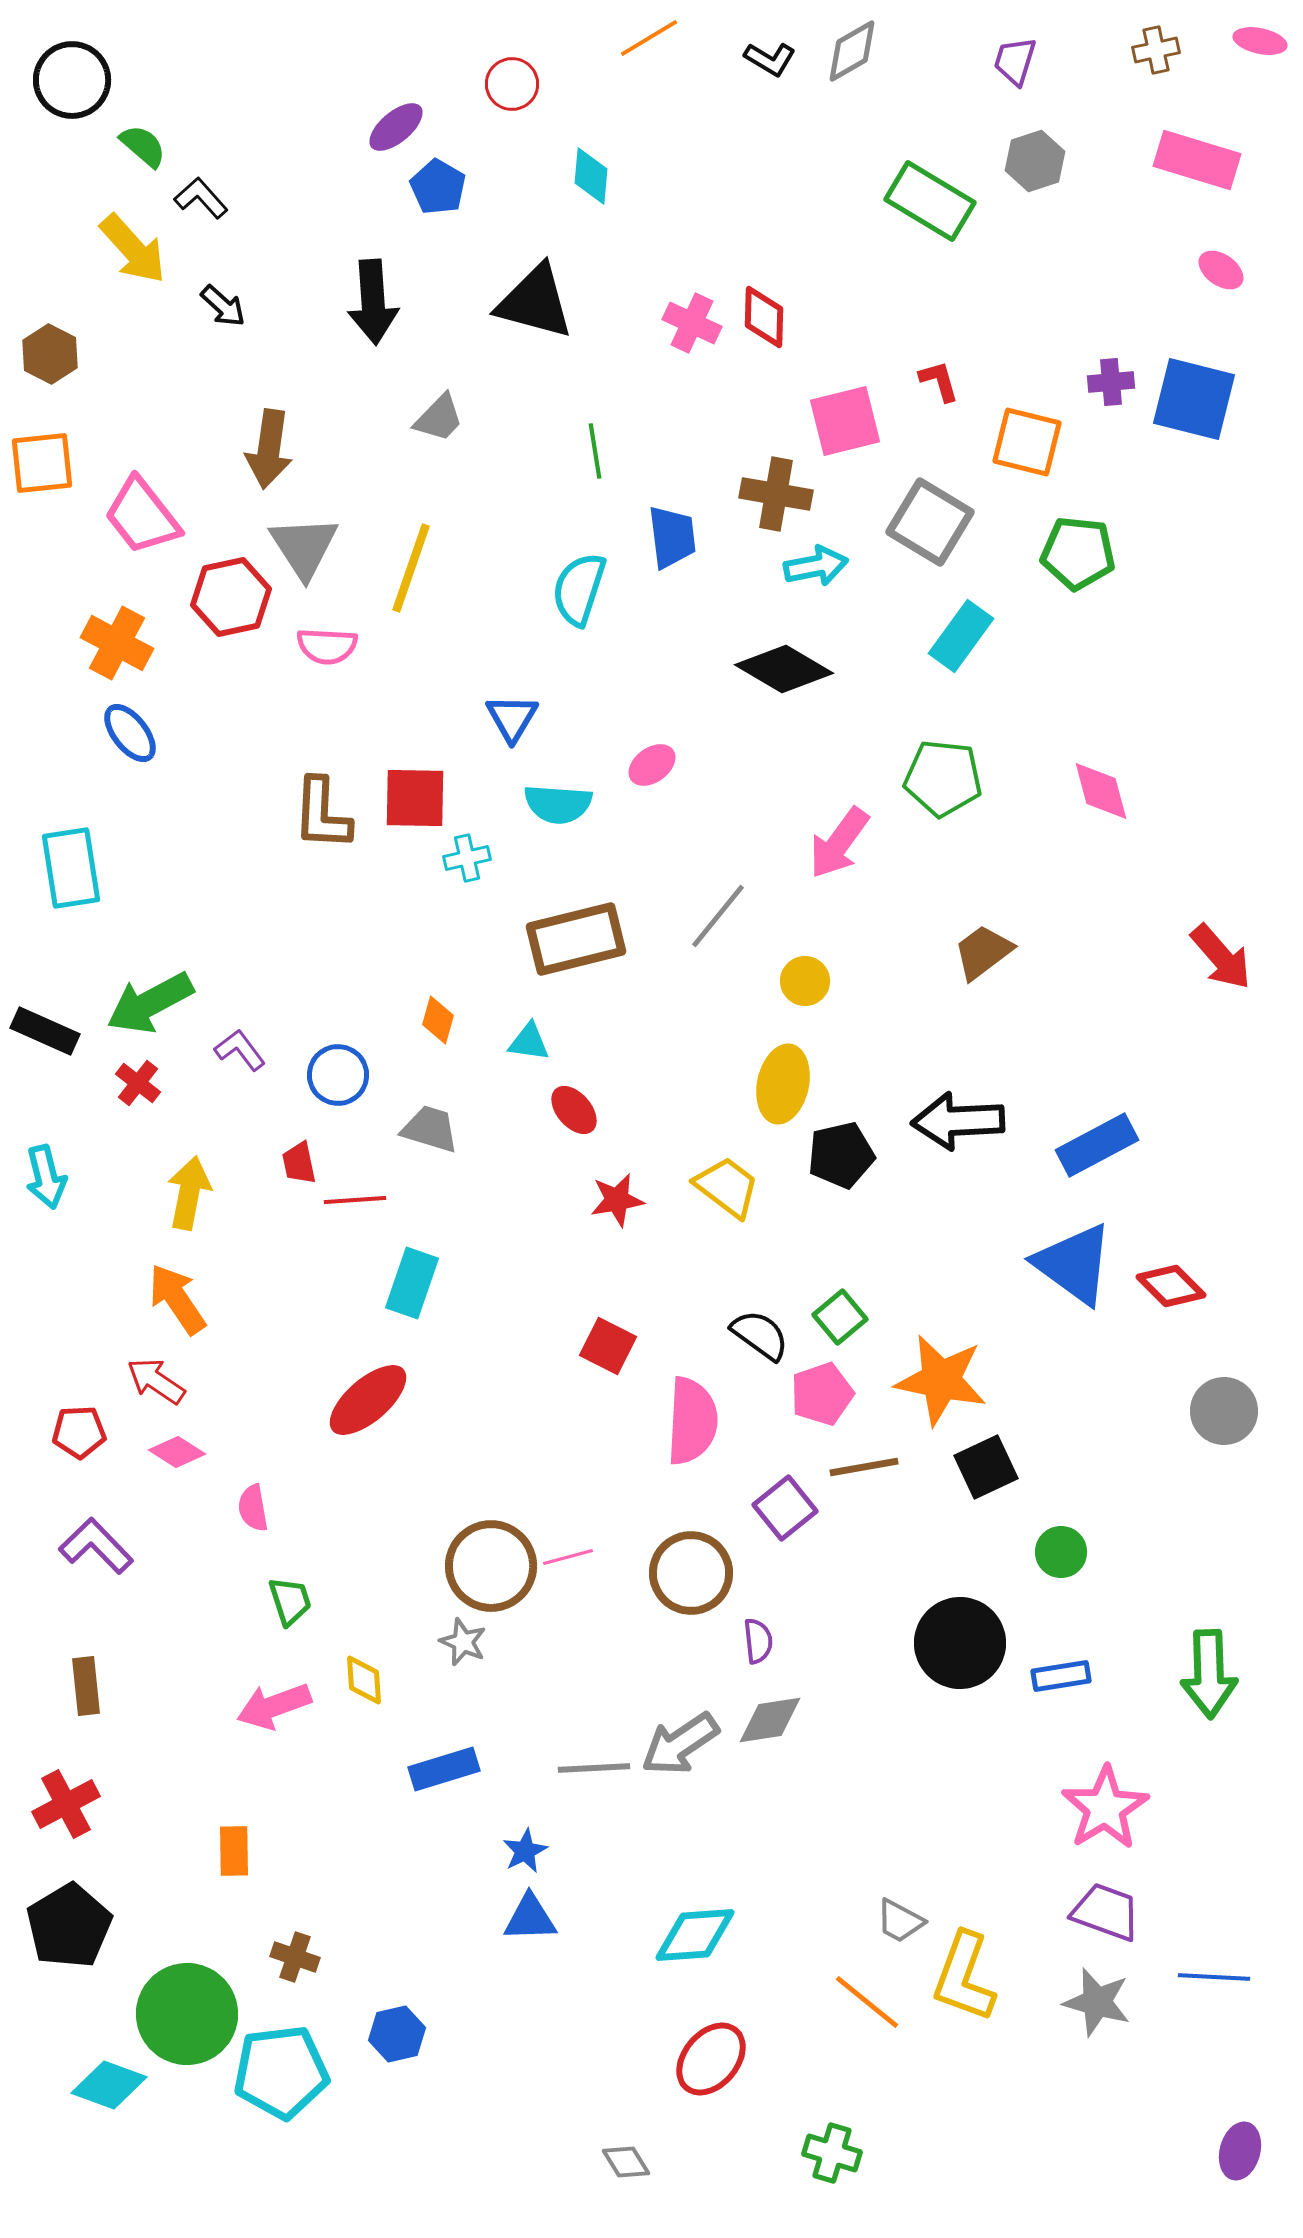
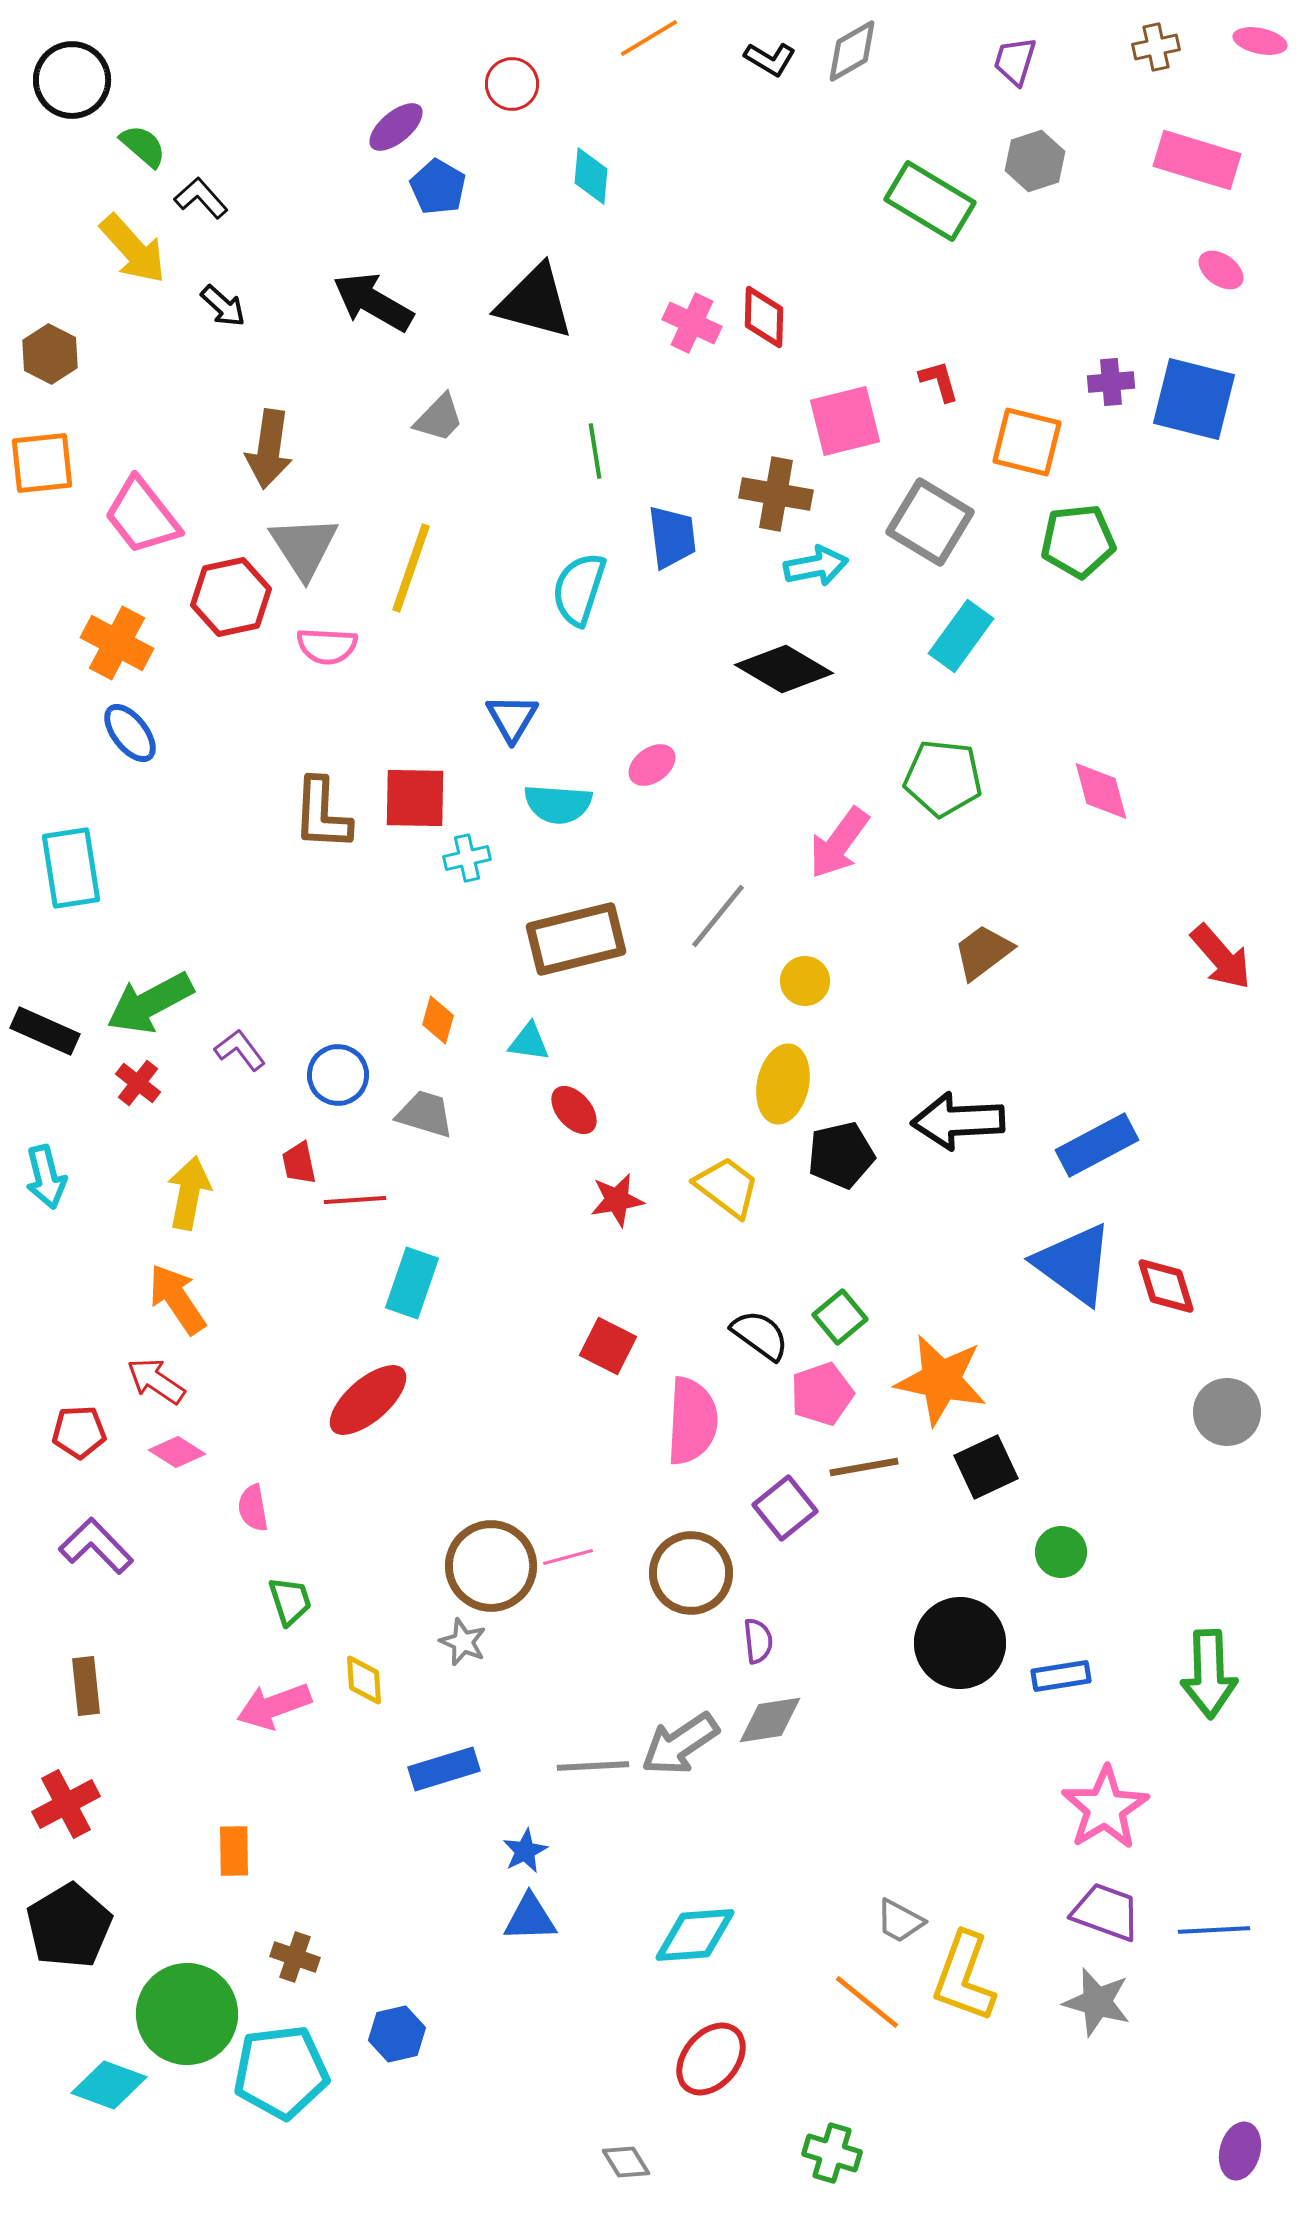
brown cross at (1156, 50): moved 3 px up
black arrow at (373, 302): rotated 124 degrees clockwise
green pentagon at (1078, 553): moved 12 px up; rotated 12 degrees counterclockwise
gray trapezoid at (430, 1129): moved 5 px left, 15 px up
red diamond at (1171, 1286): moved 5 px left; rotated 28 degrees clockwise
gray circle at (1224, 1411): moved 3 px right, 1 px down
gray line at (594, 1768): moved 1 px left, 2 px up
blue line at (1214, 1977): moved 47 px up; rotated 6 degrees counterclockwise
